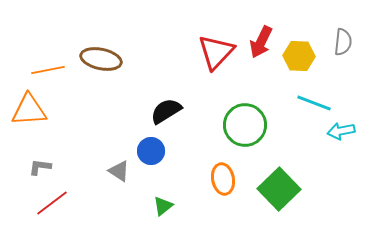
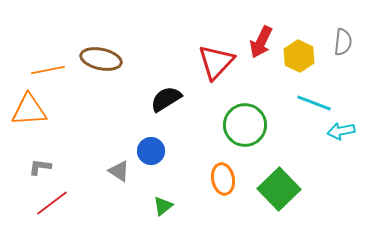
red triangle: moved 10 px down
yellow hexagon: rotated 24 degrees clockwise
black semicircle: moved 12 px up
